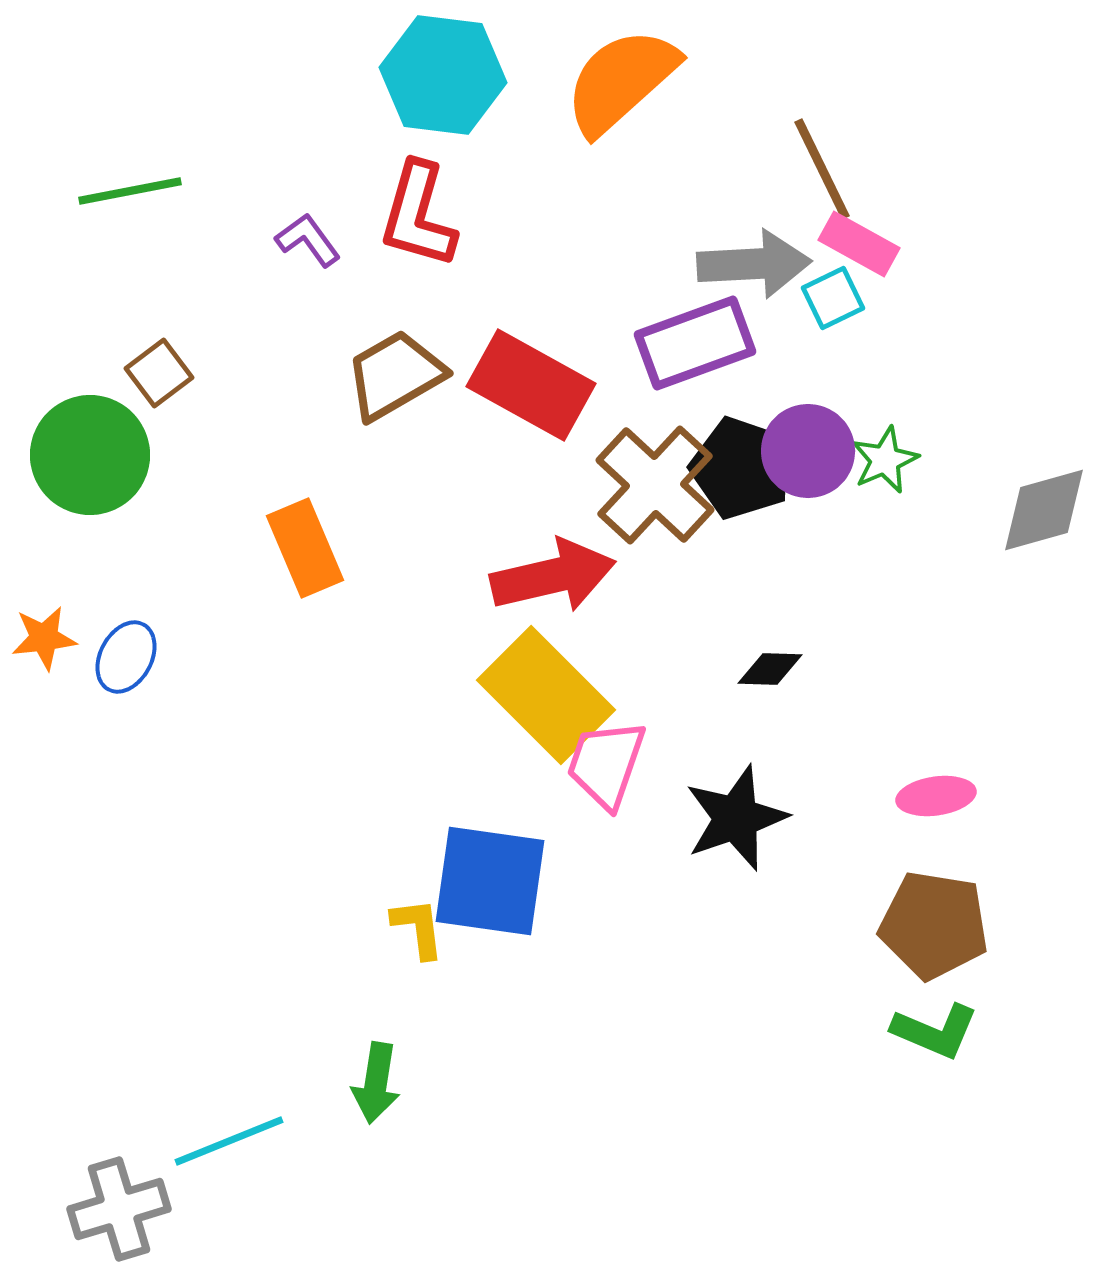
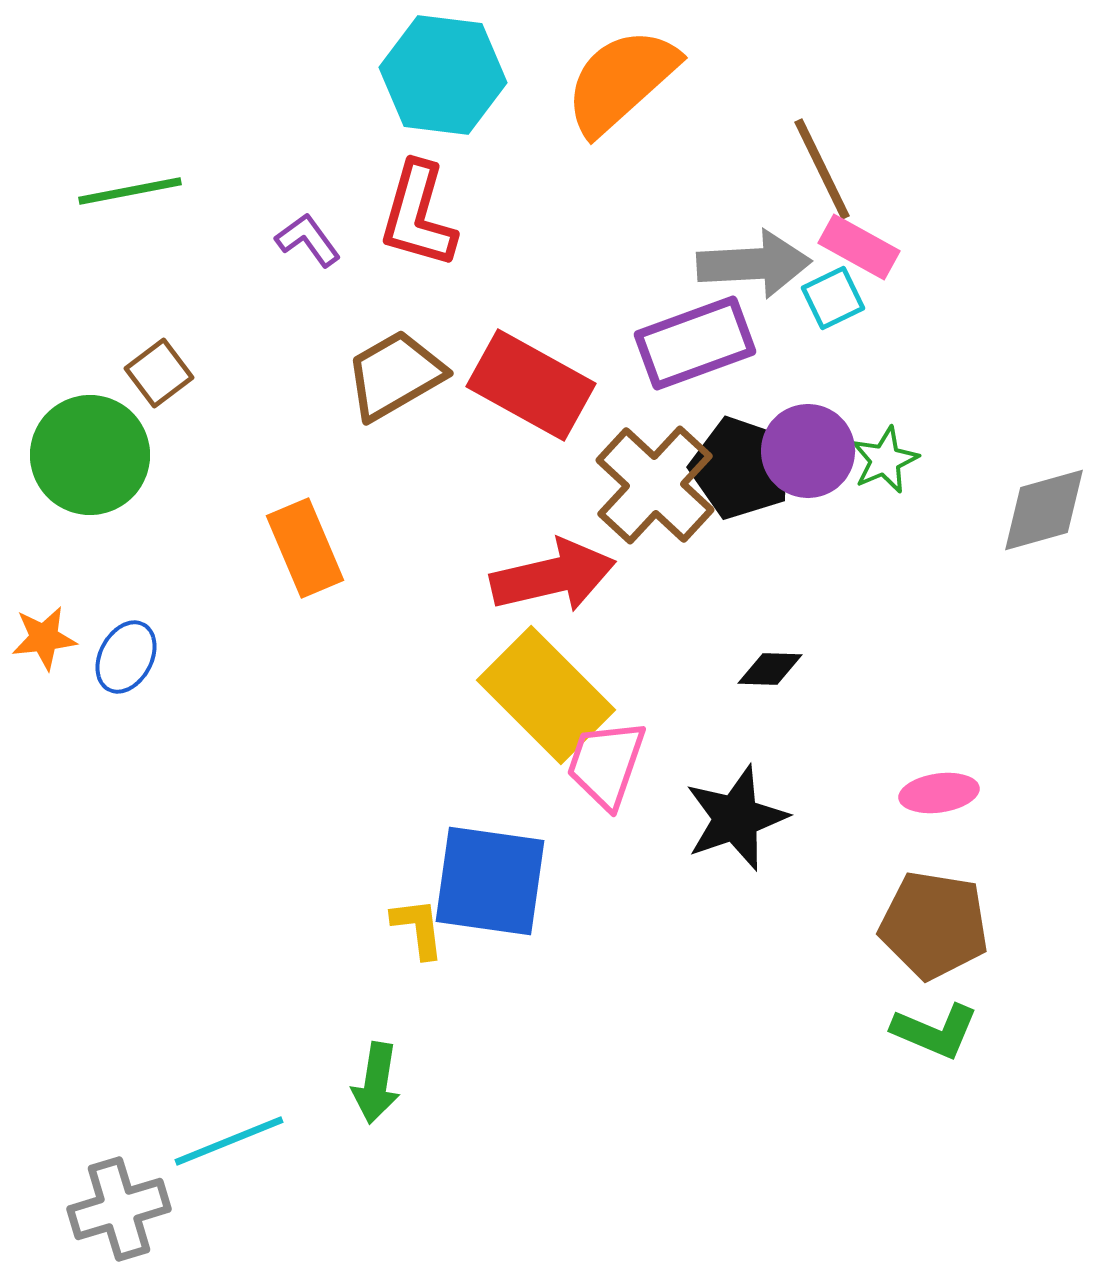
pink rectangle: moved 3 px down
pink ellipse: moved 3 px right, 3 px up
